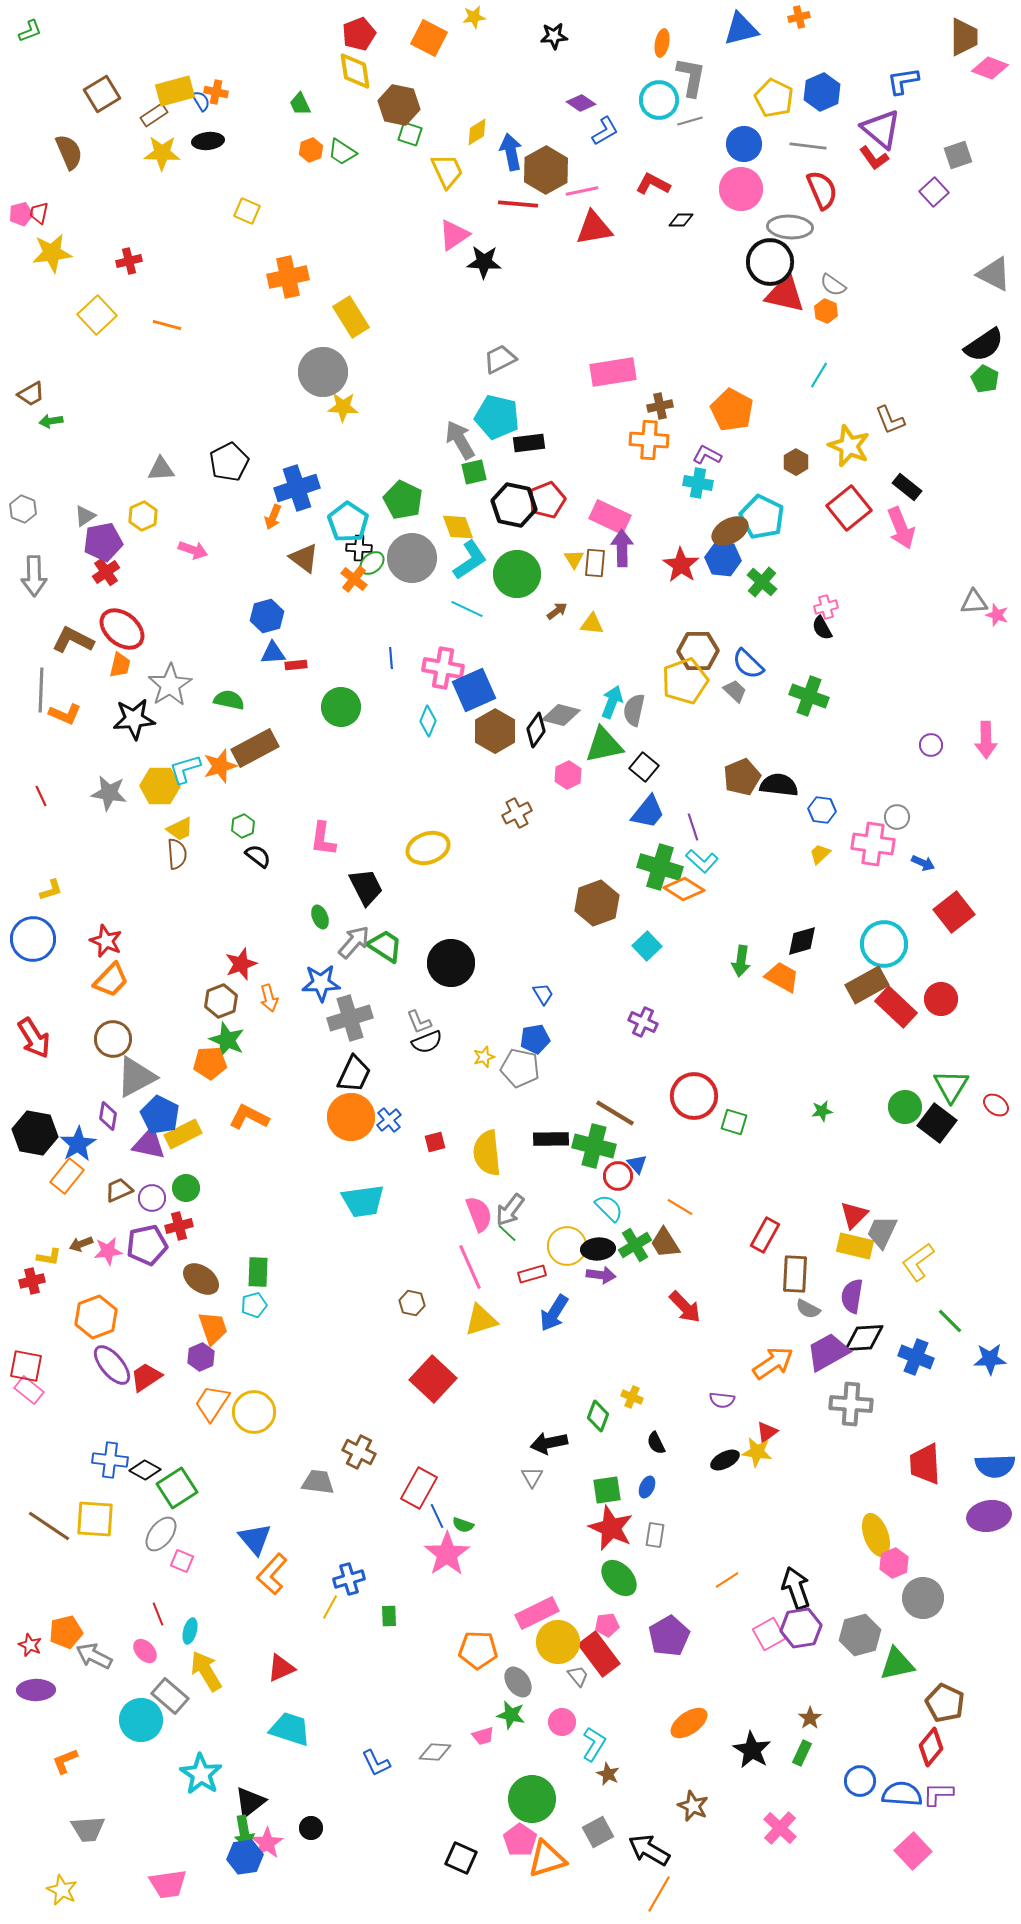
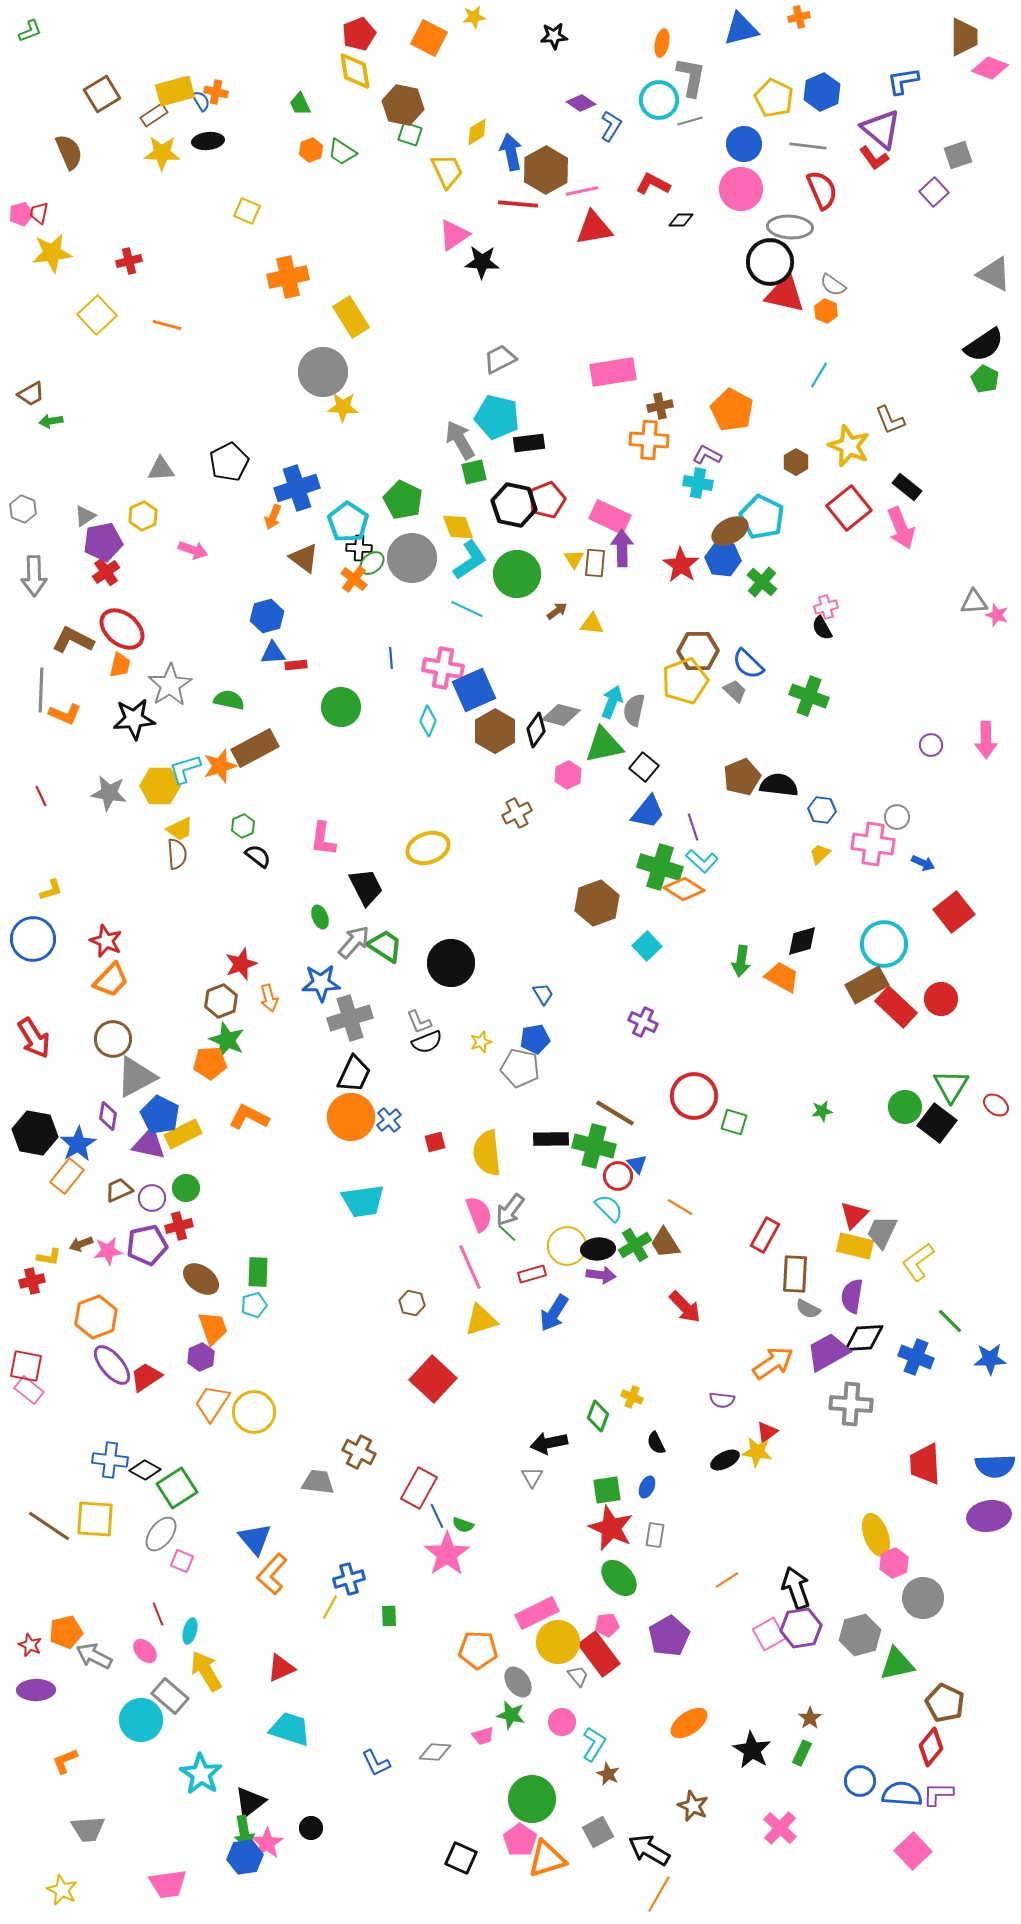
brown hexagon at (399, 105): moved 4 px right
blue L-shape at (605, 131): moved 6 px right, 5 px up; rotated 28 degrees counterclockwise
black star at (484, 262): moved 2 px left
yellow star at (484, 1057): moved 3 px left, 15 px up
